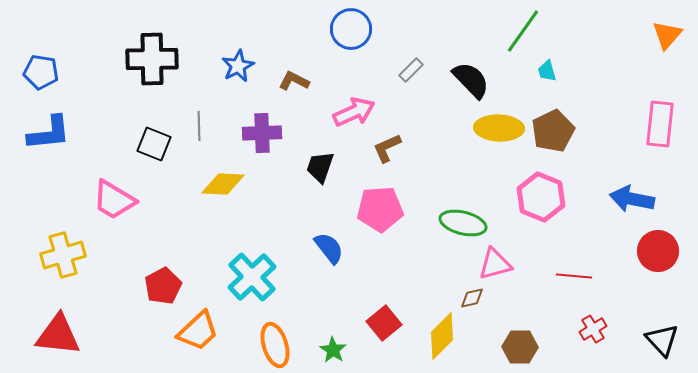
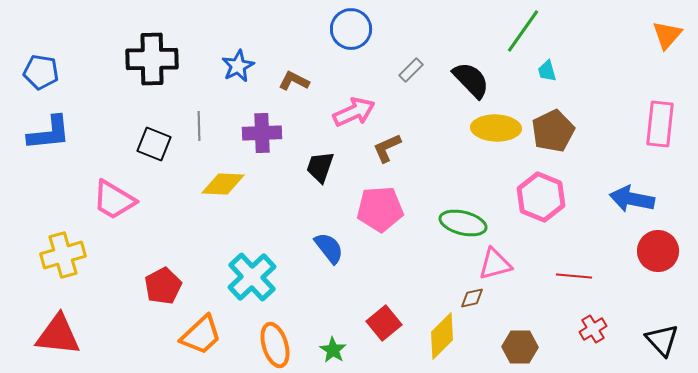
yellow ellipse at (499, 128): moved 3 px left
orange trapezoid at (198, 331): moved 3 px right, 4 px down
